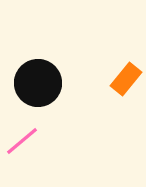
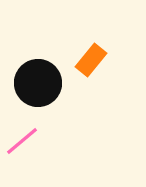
orange rectangle: moved 35 px left, 19 px up
